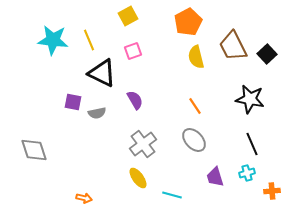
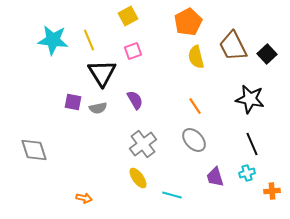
black triangle: rotated 32 degrees clockwise
gray semicircle: moved 1 px right, 5 px up
